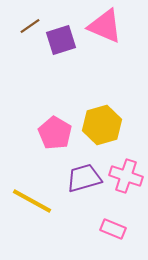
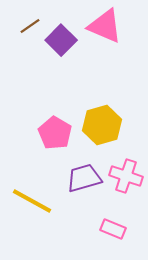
purple square: rotated 28 degrees counterclockwise
